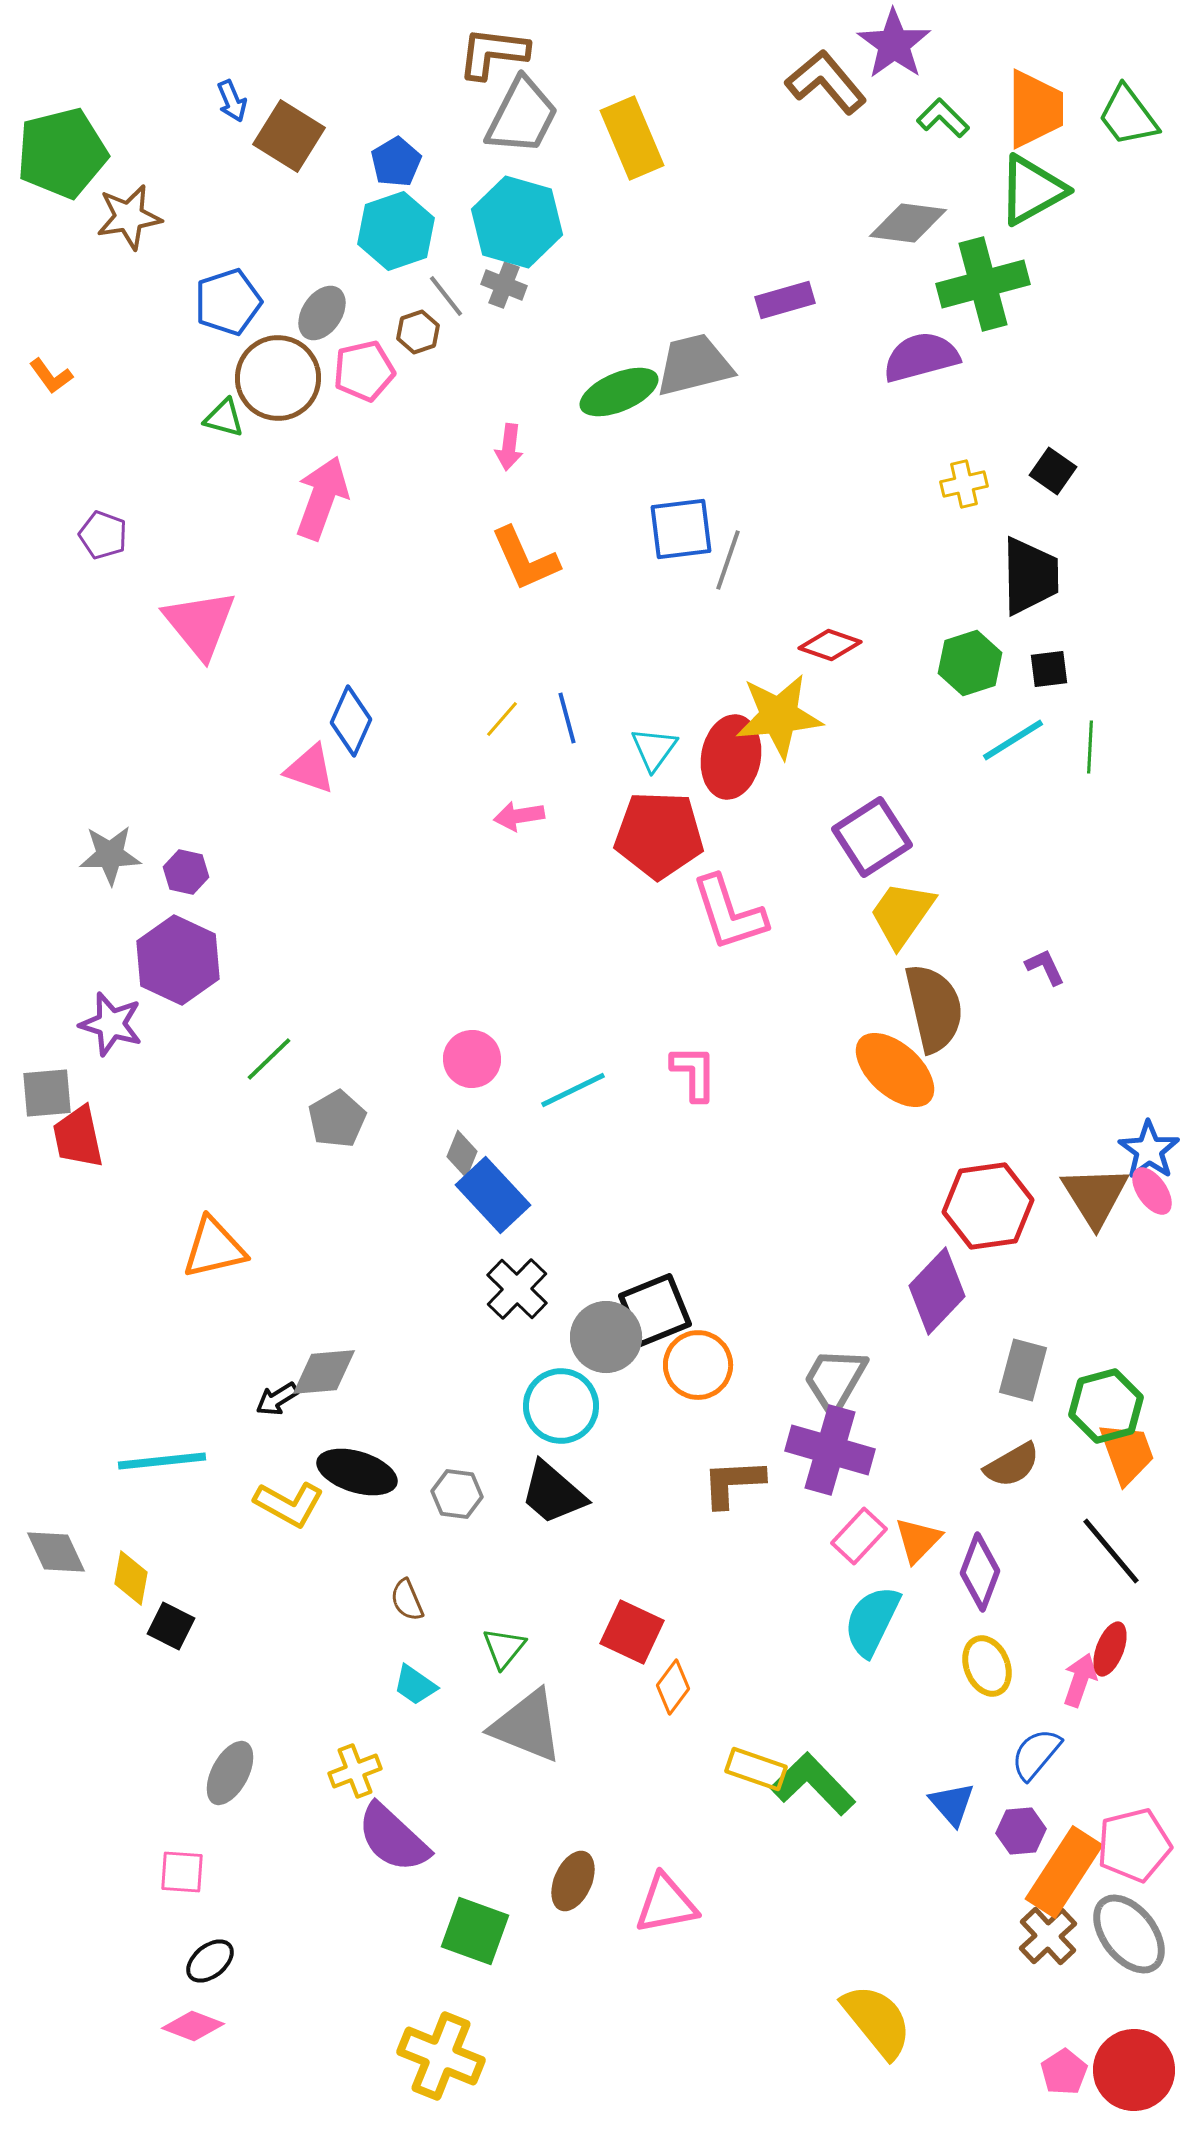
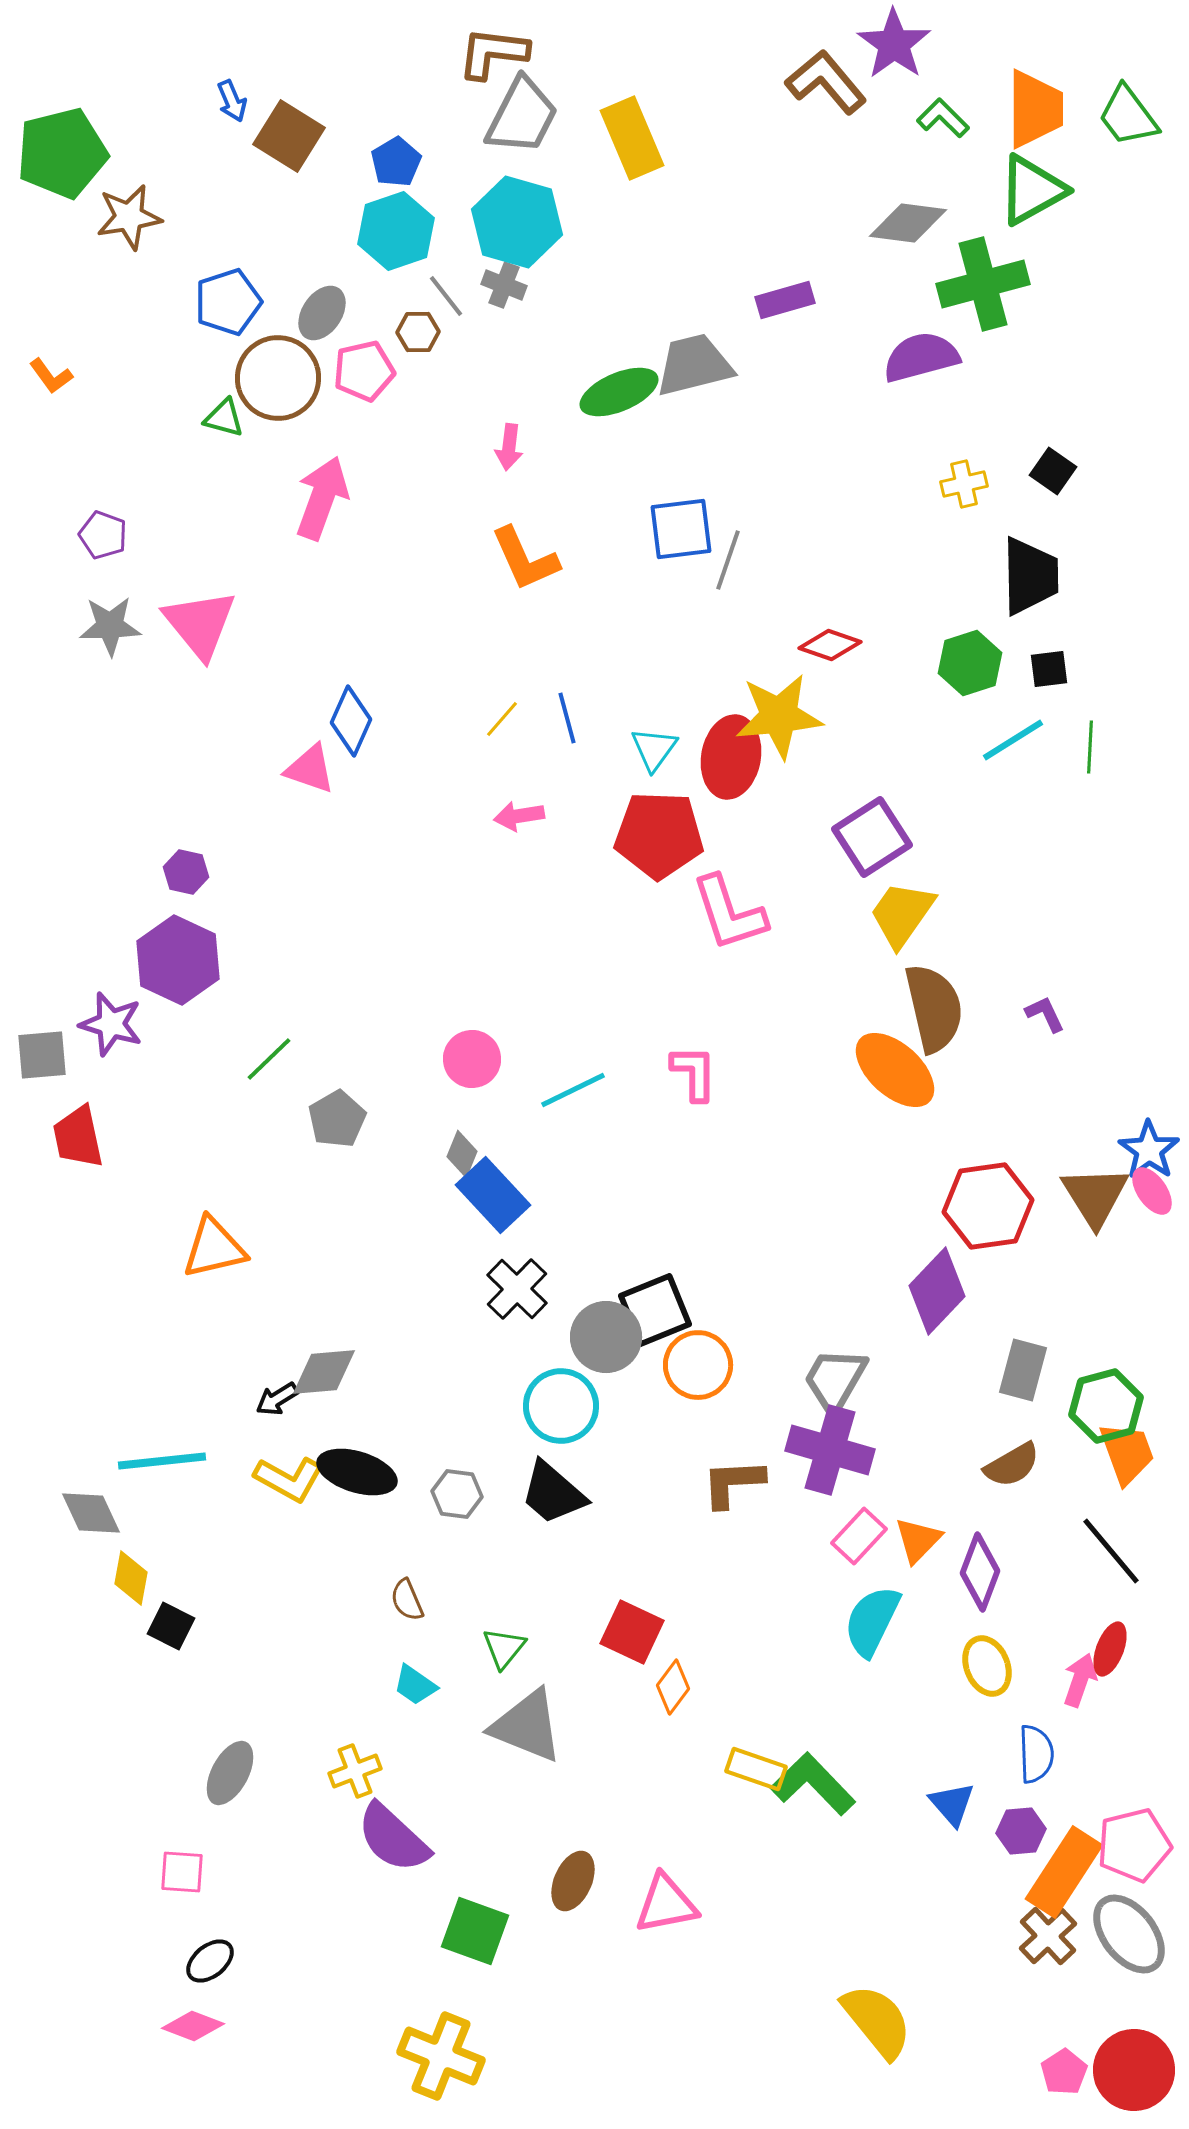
brown hexagon at (418, 332): rotated 18 degrees clockwise
gray star at (110, 855): moved 229 px up
purple L-shape at (1045, 967): moved 47 px down
gray square at (47, 1093): moved 5 px left, 38 px up
yellow L-shape at (289, 1504): moved 25 px up
gray diamond at (56, 1552): moved 35 px right, 39 px up
blue semicircle at (1036, 1754): rotated 138 degrees clockwise
